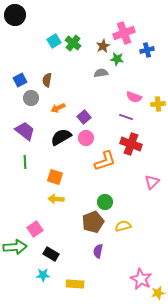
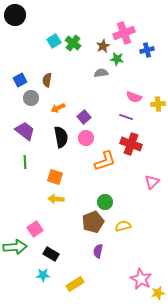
black semicircle: rotated 110 degrees clockwise
yellow rectangle: rotated 36 degrees counterclockwise
